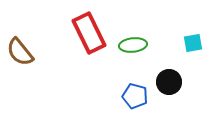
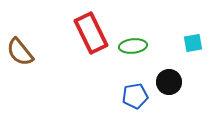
red rectangle: moved 2 px right
green ellipse: moved 1 px down
blue pentagon: rotated 25 degrees counterclockwise
